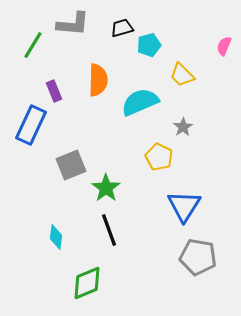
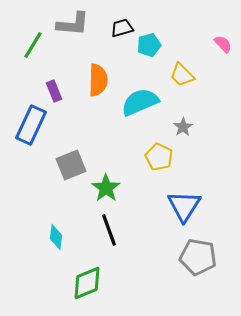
pink semicircle: moved 1 px left, 2 px up; rotated 114 degrees clockwise
